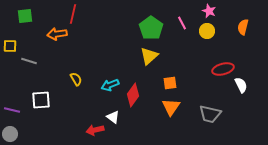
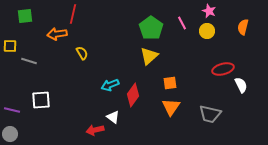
yellow semicircle: moved 6 px right, 26 px up
